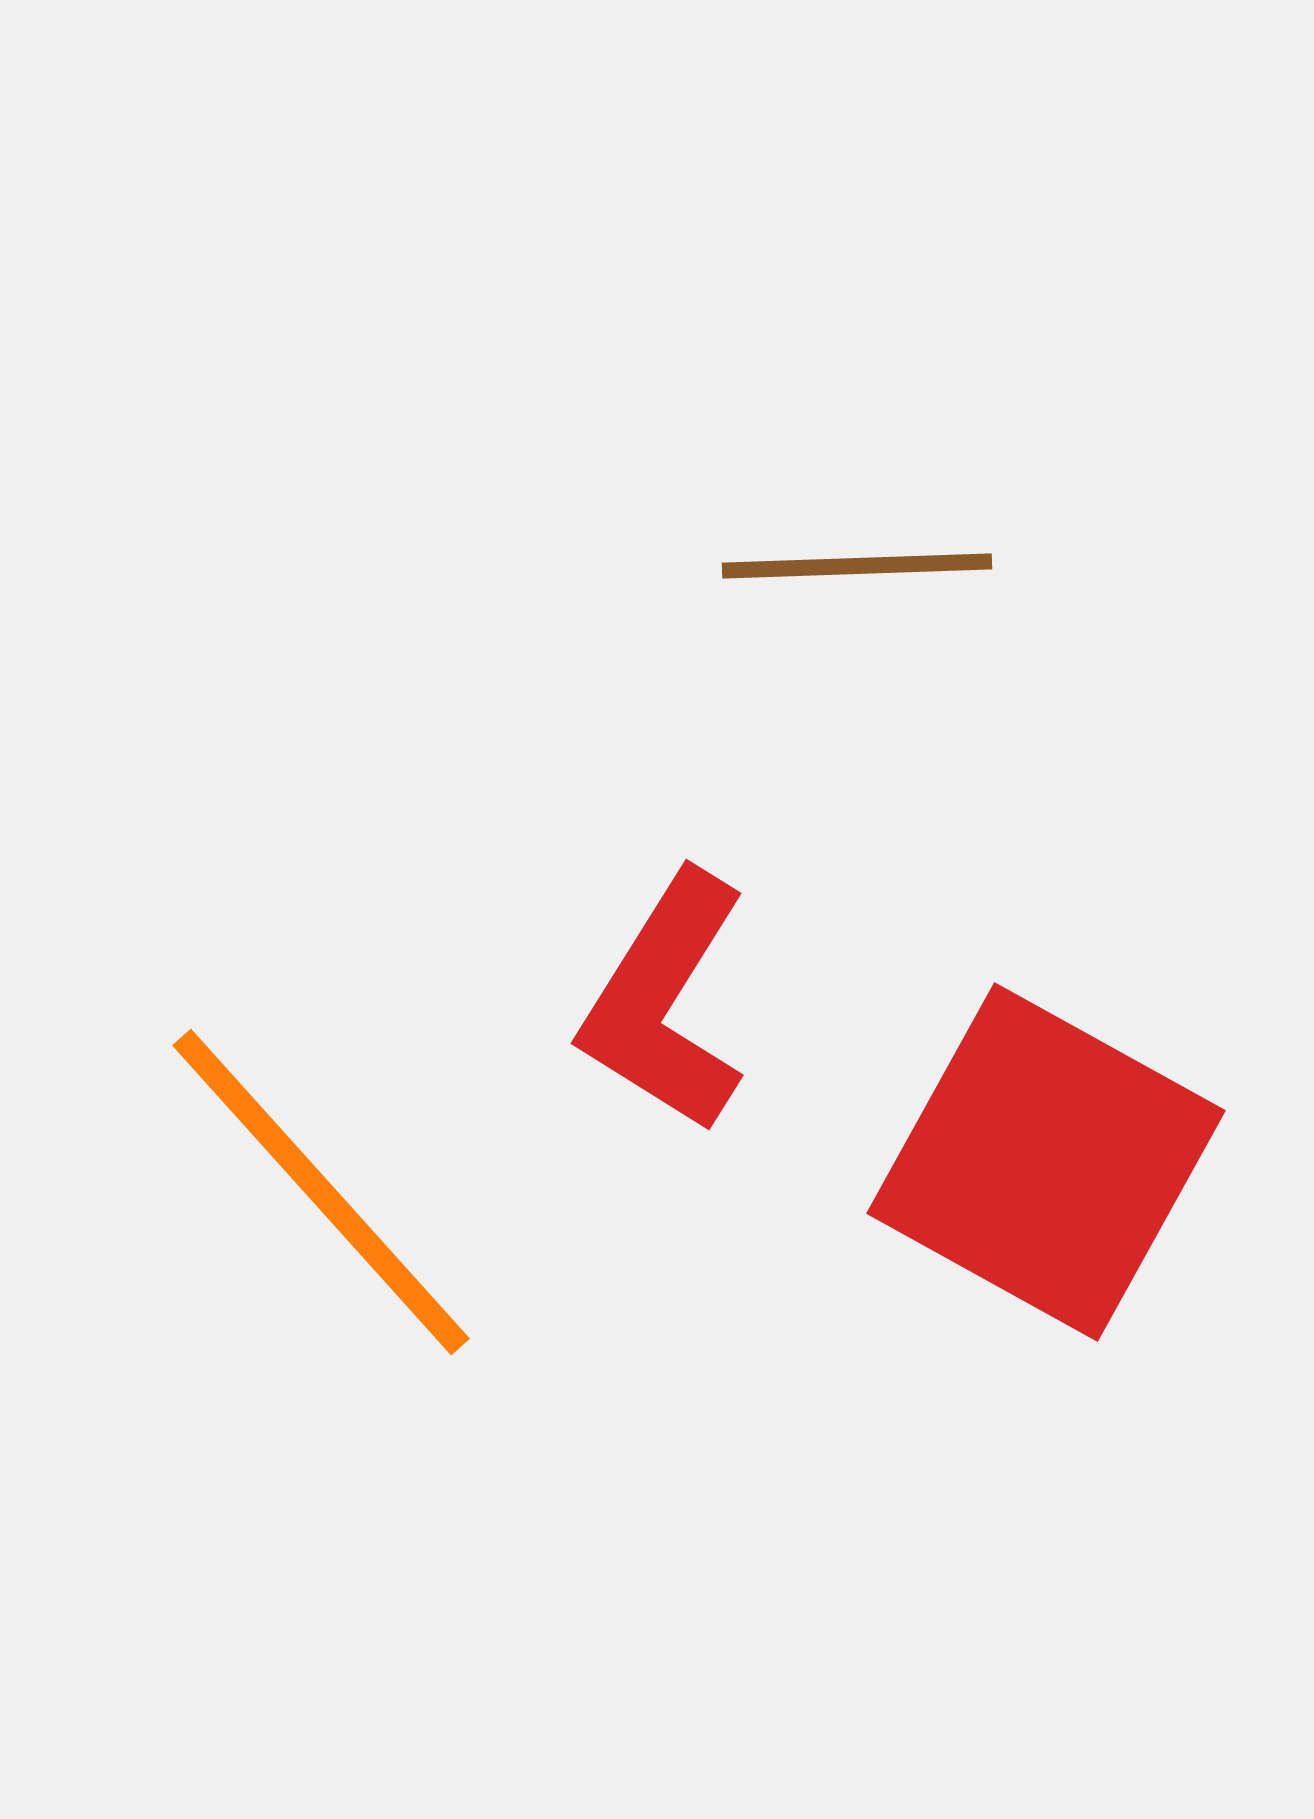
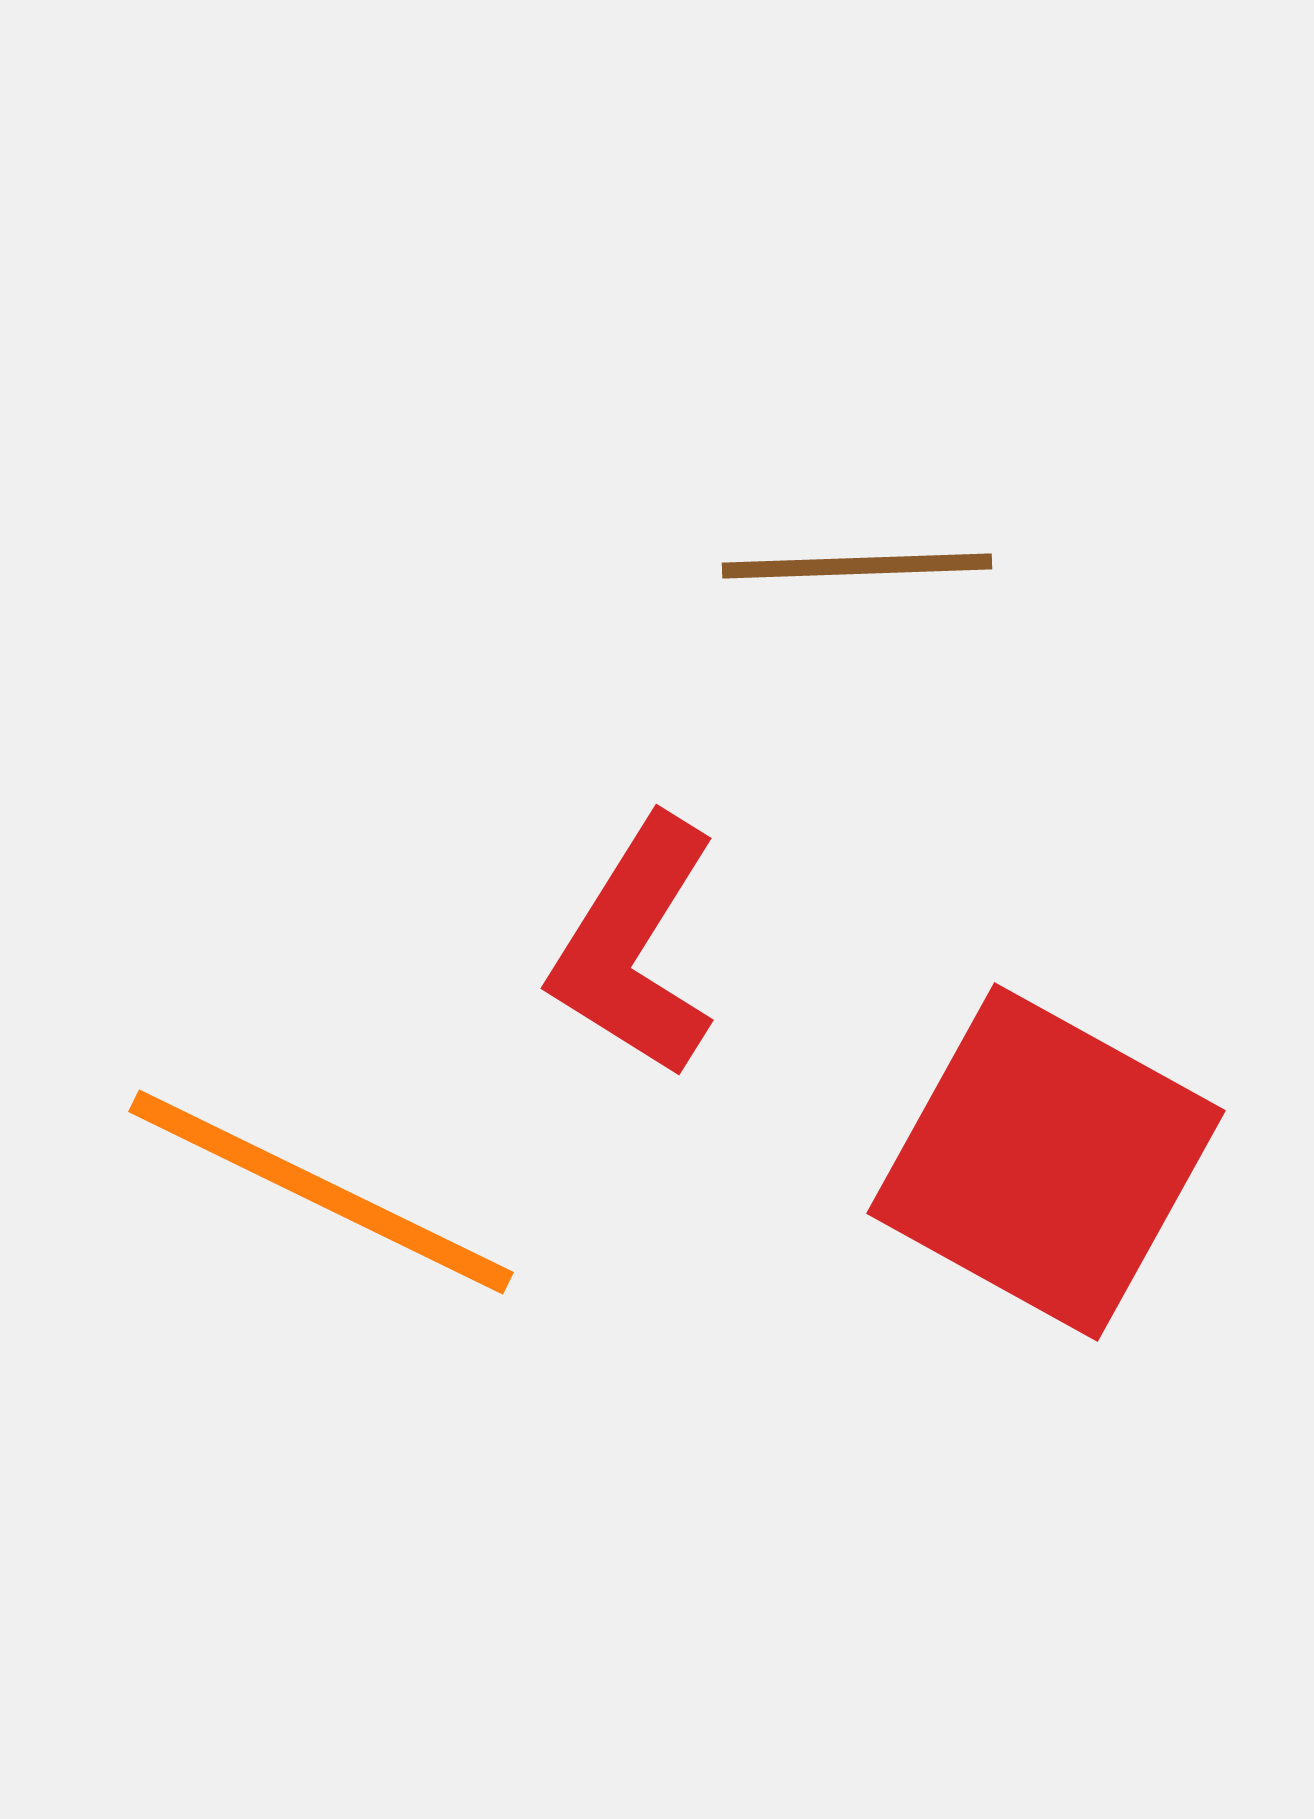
red L-shape: moved 30 px left, 55 px up
orange line: rotated 22 degrees counterclockwise
